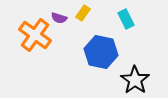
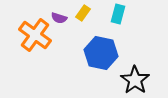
cyan rectangle: moved 8 px left, 5 px up; rotated 42 degrees clockwise
blue hexagon: moved 1 px down
